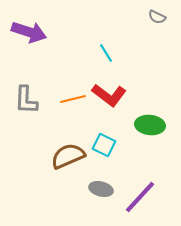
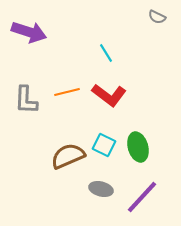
orange line: moved 6 px left, 7 px up
green ellipse: moved 12 px left, 22 px down; rotated 68 degrees clockwise
purple line: moved 2 px right
